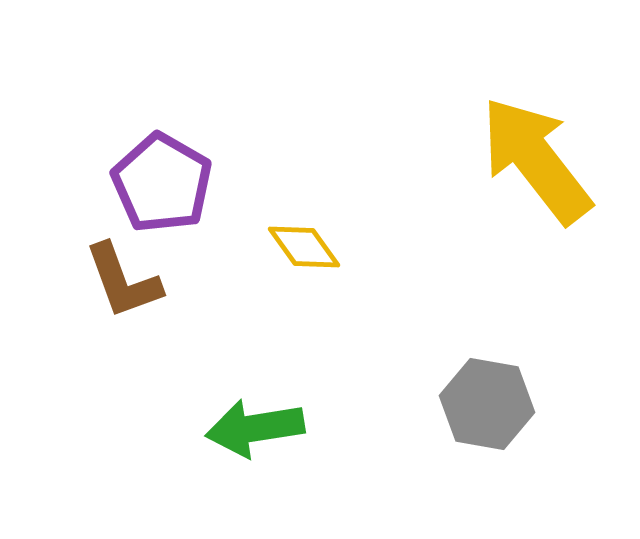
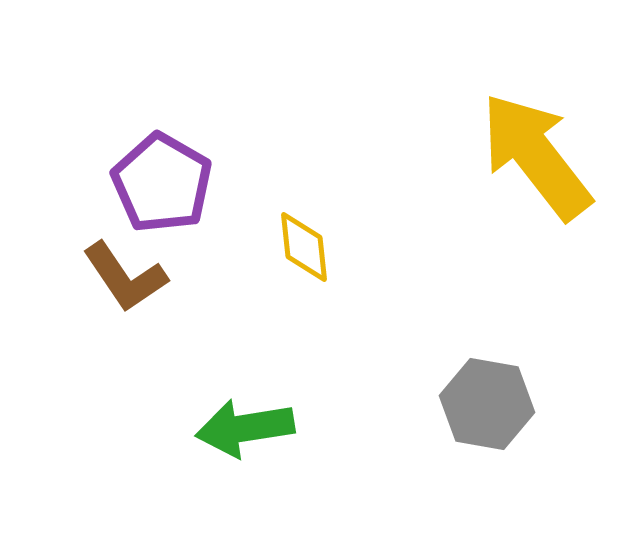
yellow arrow: moved 4 px up
yellow diamond: rotated 30 degrees clockwise
brown L-shape: moved 2 px right, 4 px up; rotated 14 degrees counterclockwise
green arrow: moved 10 px left
